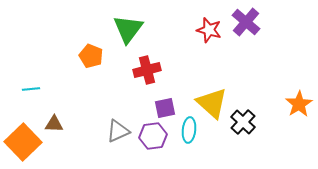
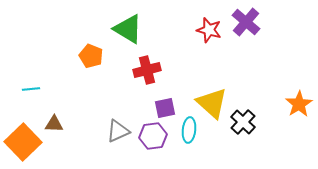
green triangle: rotated 36 degrees counterclockwise
